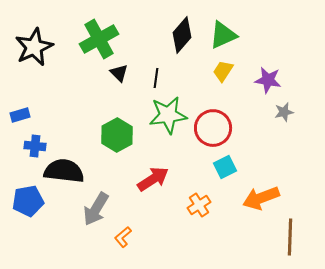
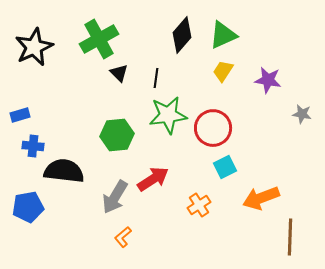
gray star: moved 18 px right, 2 px down; rotated 24 degrees clockwise
green hexagon: rotated 24 degrees clockwise
blue cross: moved 2 px left
blue pentagon: moved 6 px down
gray arrow: moved 19 px right, 12 px up
